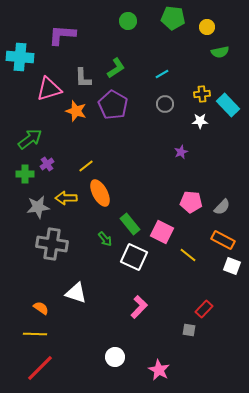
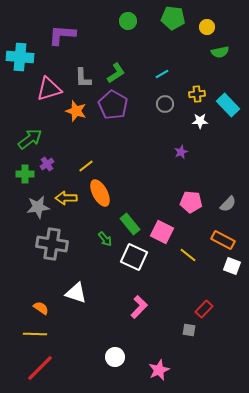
green L-shape at (116, 68): moved 5 px down
yellow cross at (202, 94): moved 5 px left
gray semicircle at (222, 207): moved 6 px right, 3 px up
pink star at (159, 370): rotated 20 degrees clockwise
